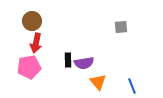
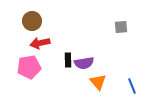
red arrow: moved 4 px right; rotated 66 degrees clockwise
